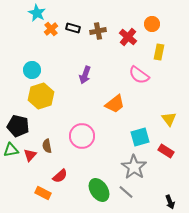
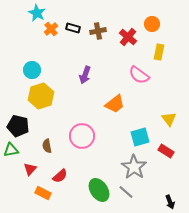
red triangle: moved 14 px down
